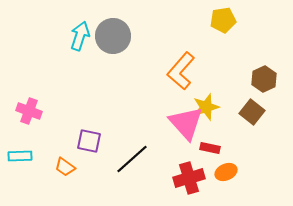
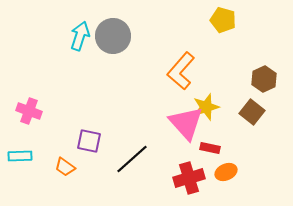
yellow pentagon: rotated 25 degrees clockwise
